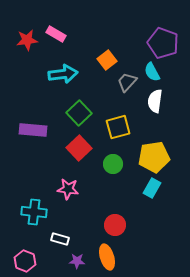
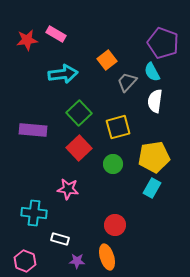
cyan cross: moved 1 px down
